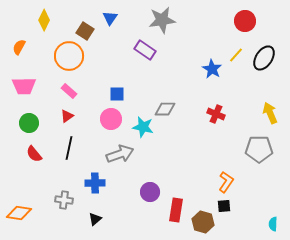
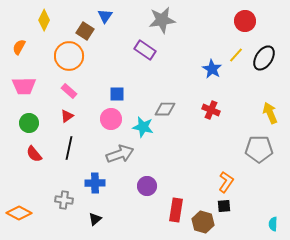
blue triangle: moved 5 px left, 2 px up
red cross: moved 5 px left, 4 px up
purple circle: moved 3 px left, 6 px up
orange diamond: rotated 20 degrees clockwise
